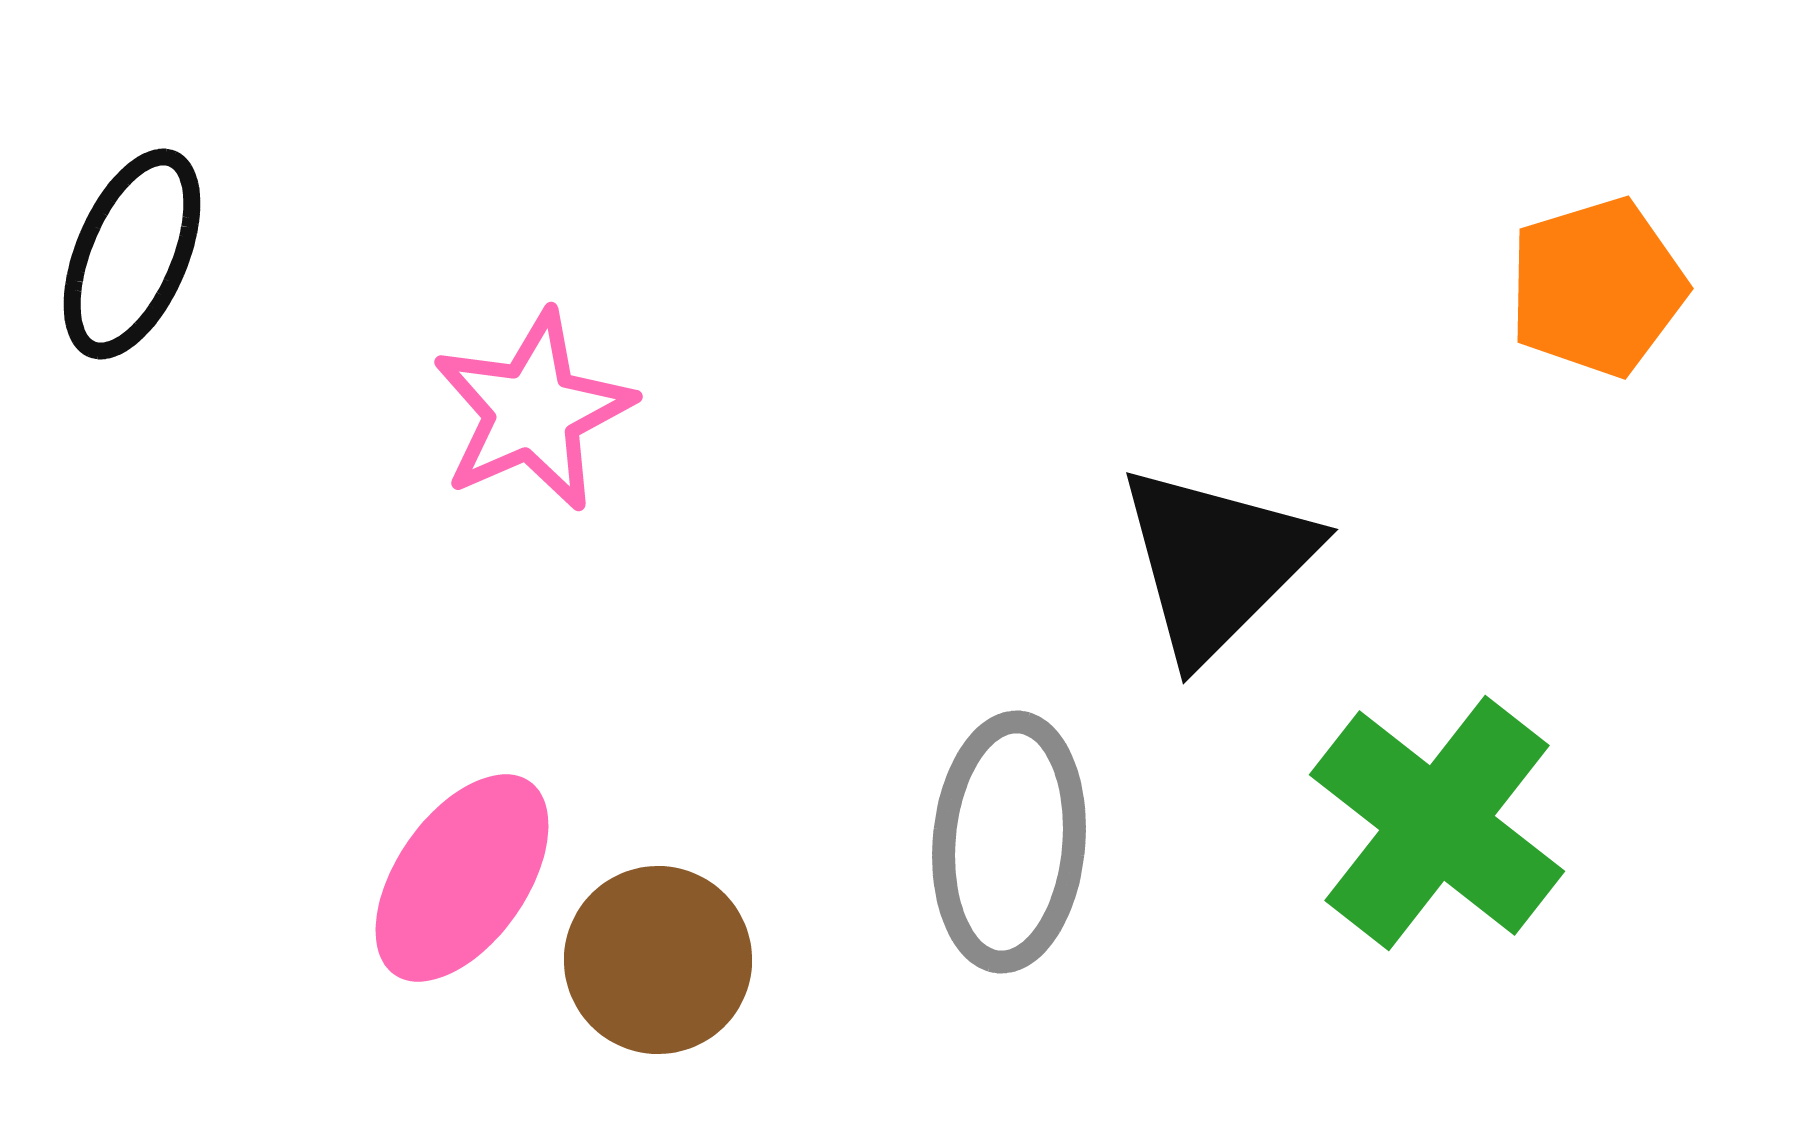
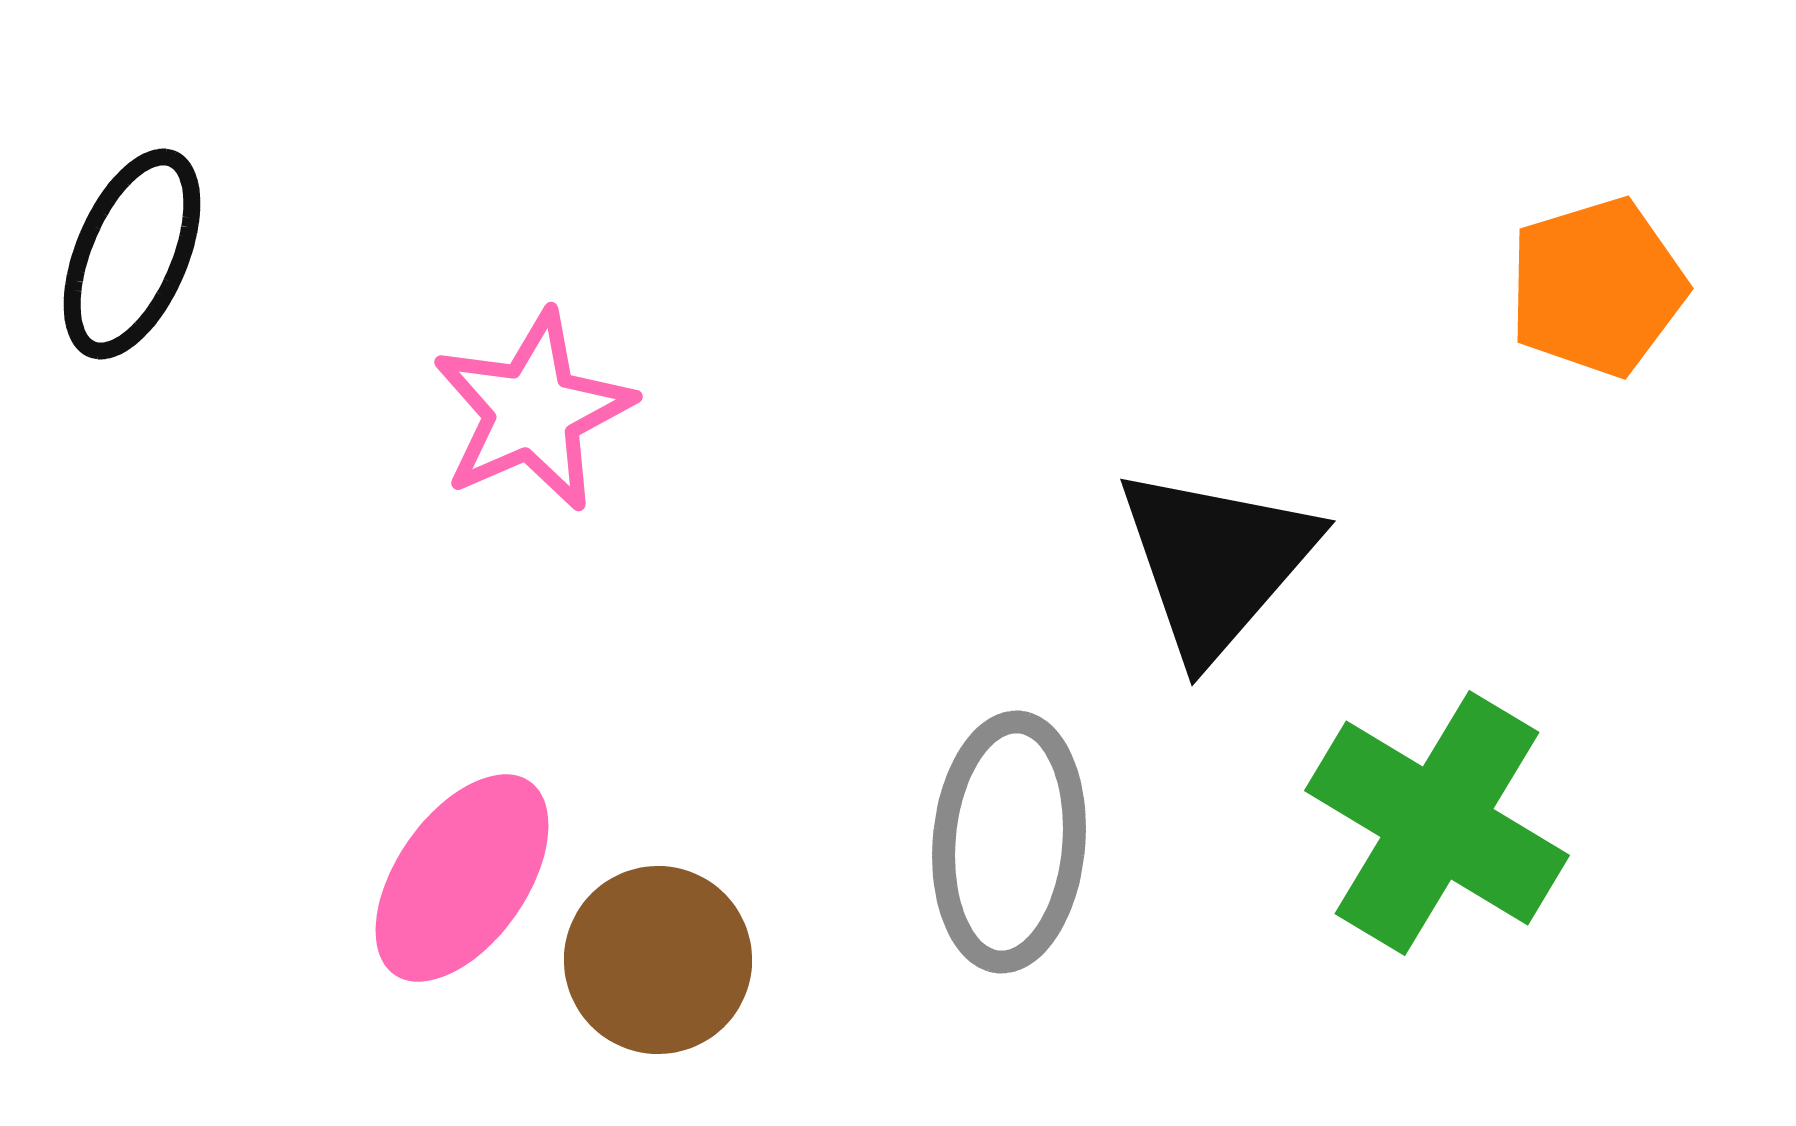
black triangle: rotated 4 degrees counterclockwise
green cross: rotated 7 degrees counterclockwise
